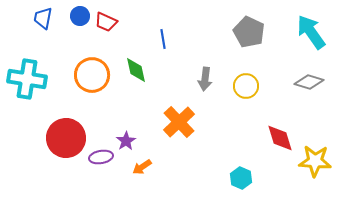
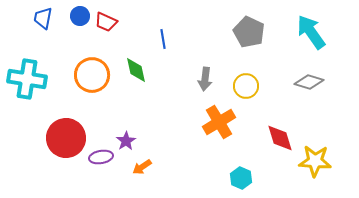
orange cross: moved 40 px right; rotated 12 degrees clockwise
